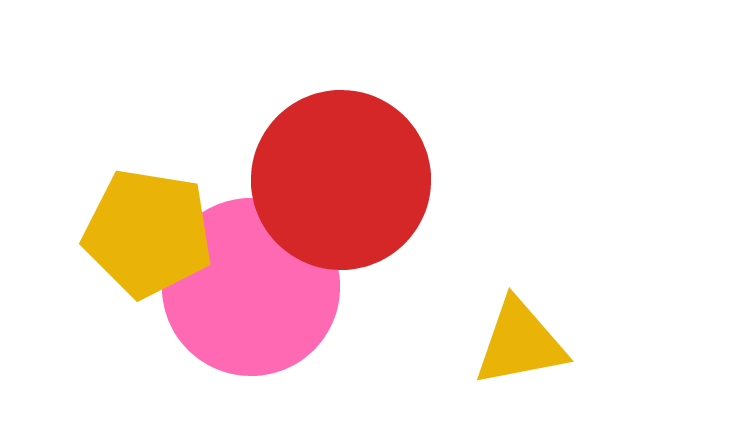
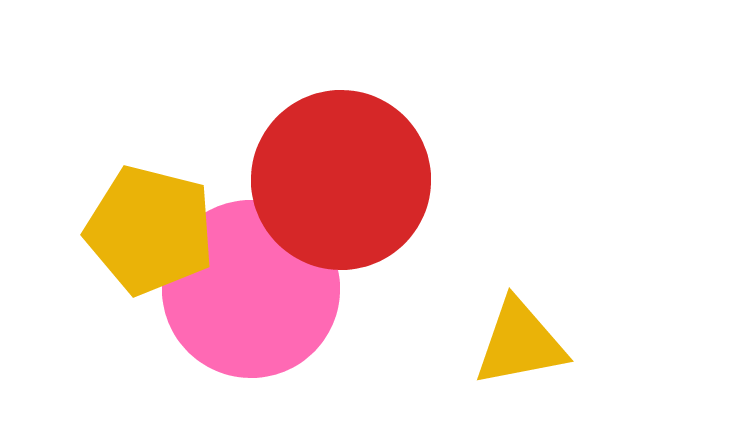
yellow pentagon: moved 2 px right, 3 px up; rotated 5 degrees clockwise
pink circle: moved 2 px down
